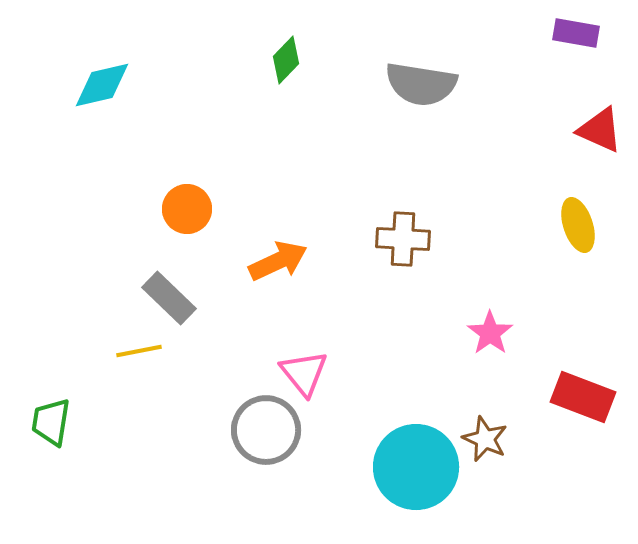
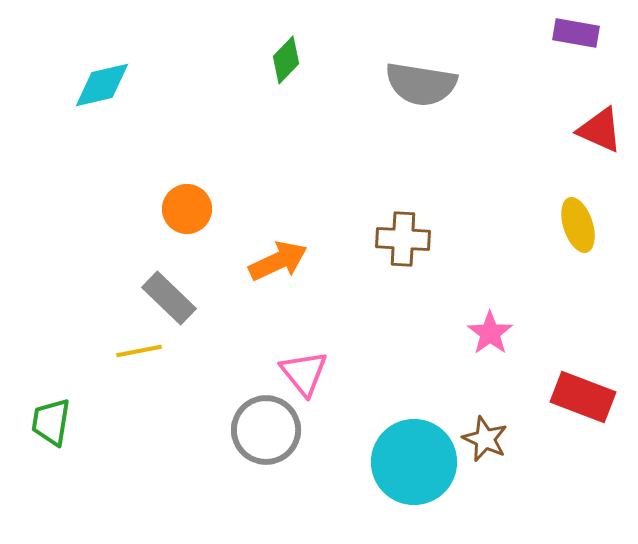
cyan circle: moved 2 px left, 5 px up
